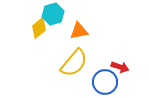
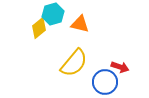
orange triangle: moved 1 px right, 7 px up; rotated 24 degrees clockwise
